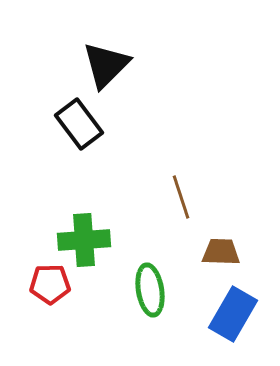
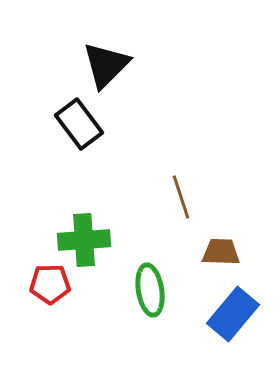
blue rectangle: rotated 10 degrees clockwise
